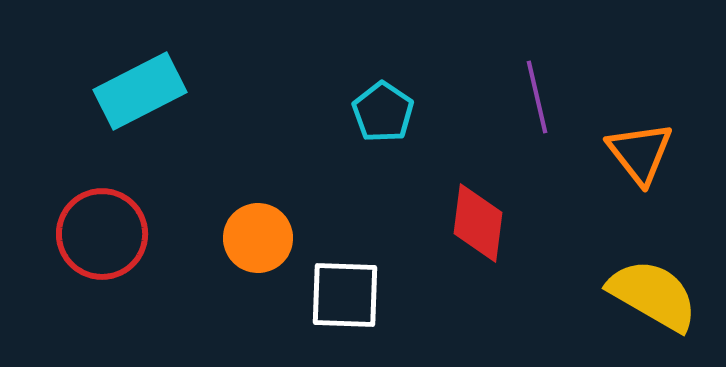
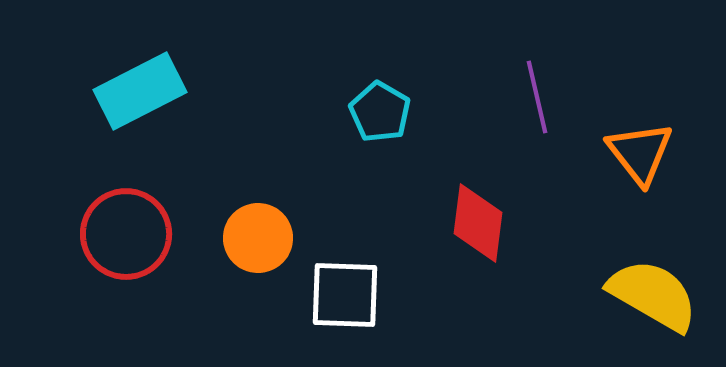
cyan pentagon: moved 3 px left; rotated 4 degrees counterclockwise
red circle: moved 24 px right
